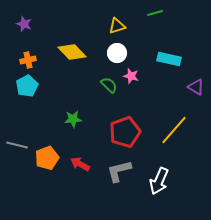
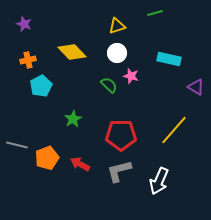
cyan pentagon: moved 14 px right
green star: rotated 24 degrees counterclockwise
red pentagon: moved 4 px left, 3 px down; rotated 20 degrees clockwise
